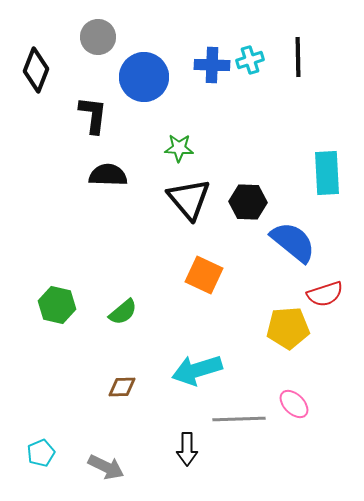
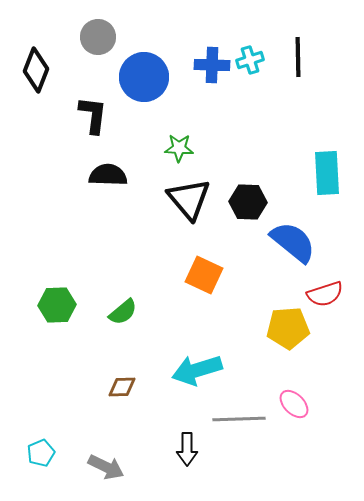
green hexagon: rotated 15 degrees counterclockwise
